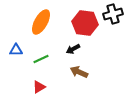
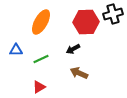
red hexagon: moved 1 px right, 1 px up; rotated 10 degrees counterclockwise
brown arrow: moved 1 px down
